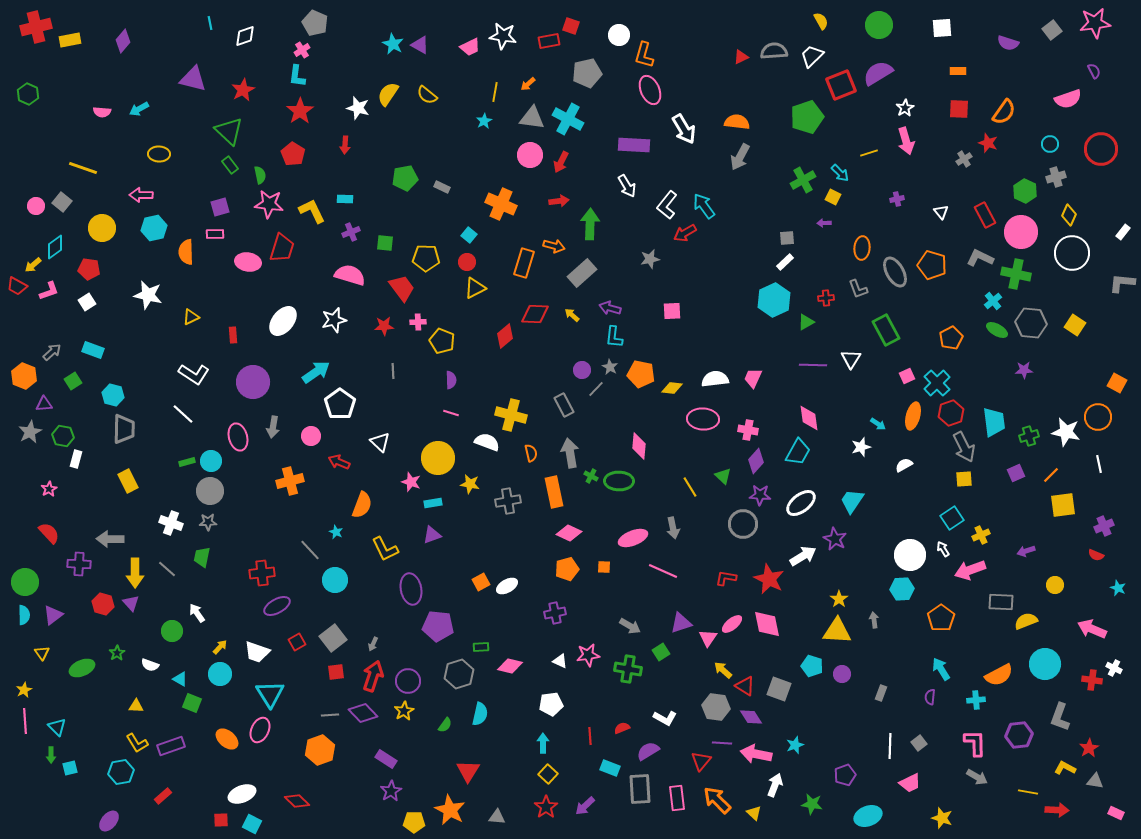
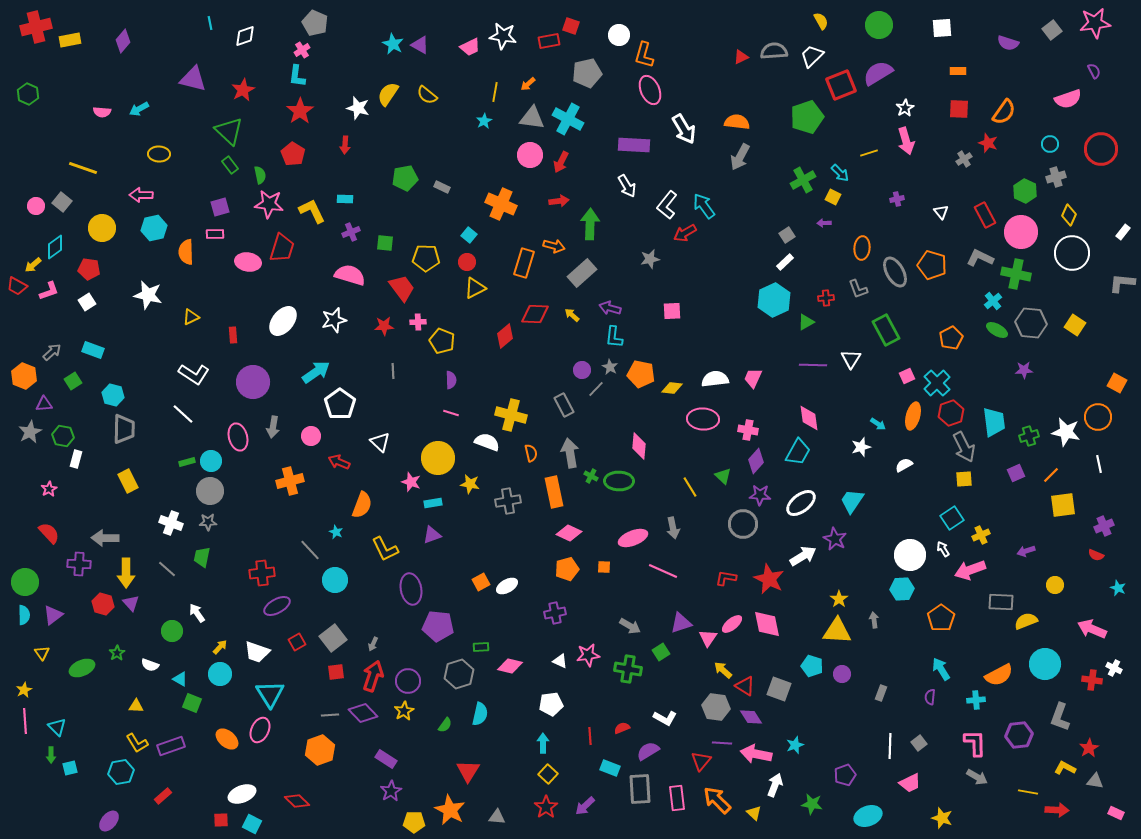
gray square at (787, 238): moved 3 px up; rotated 28 degrees counterclockwise
gray arrow at (110, 539): moved 5 px left, 1 px up
yellow arrow at (135, 573): moved 9 px left
